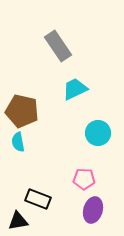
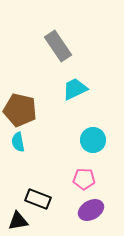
brown pentagon: moved 2 px left, 1 px up
cyan circle: moved 5 px left, 7 px down
purple ellipse: moved 2 px left; rotated 45 degrees clockwise
